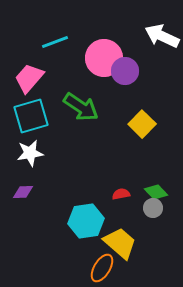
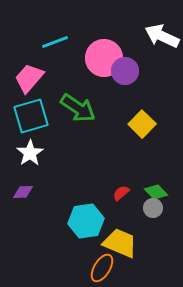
green arrow: moved 3 px left, 1 px down
white star: rotated 24 degrees counterclockwise
red semicircle: moved 1 px up; rotated 30 degrees counterclockwise
yellow trapezoid: rotated 18 degrees counterclockwise
